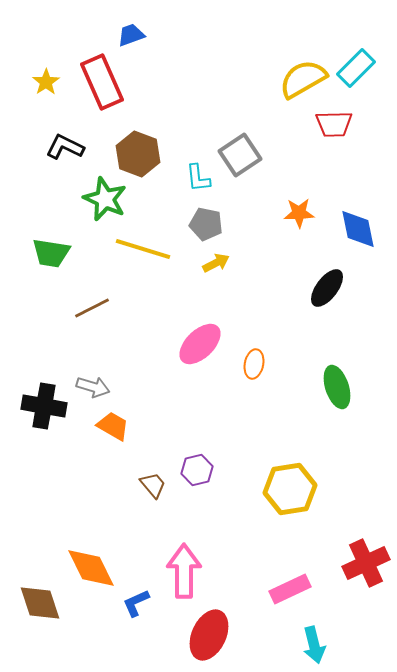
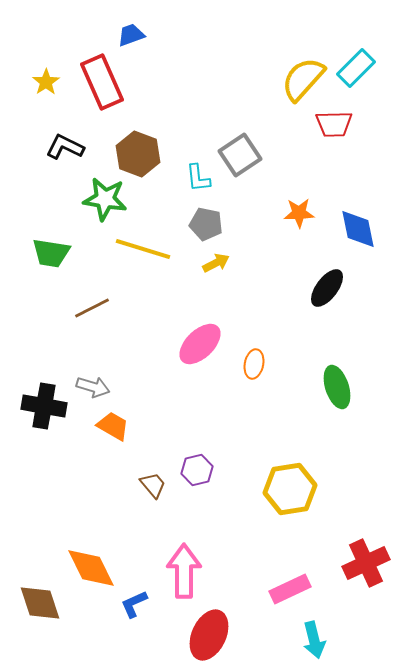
yellow semicircle: rotated 18 degrees counterclockwise
green star: rotated 15 degrees counterclockwise
blue L-shape: moved 2 px left, 1 px down
cyan arrow: moved 5 px up
